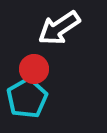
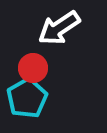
red circle: moved 1 px left, 1 px up
